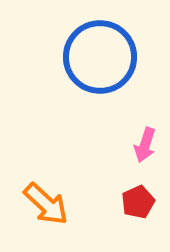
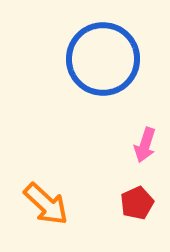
blue circle: moved 3 px right, 2 px down
red pentagon: moved 1 px left, 1 px down
